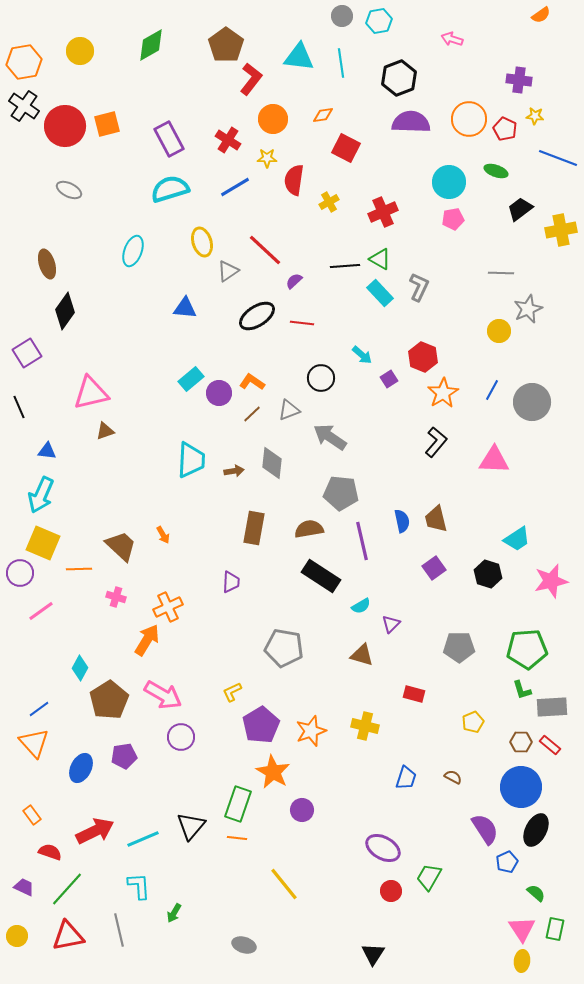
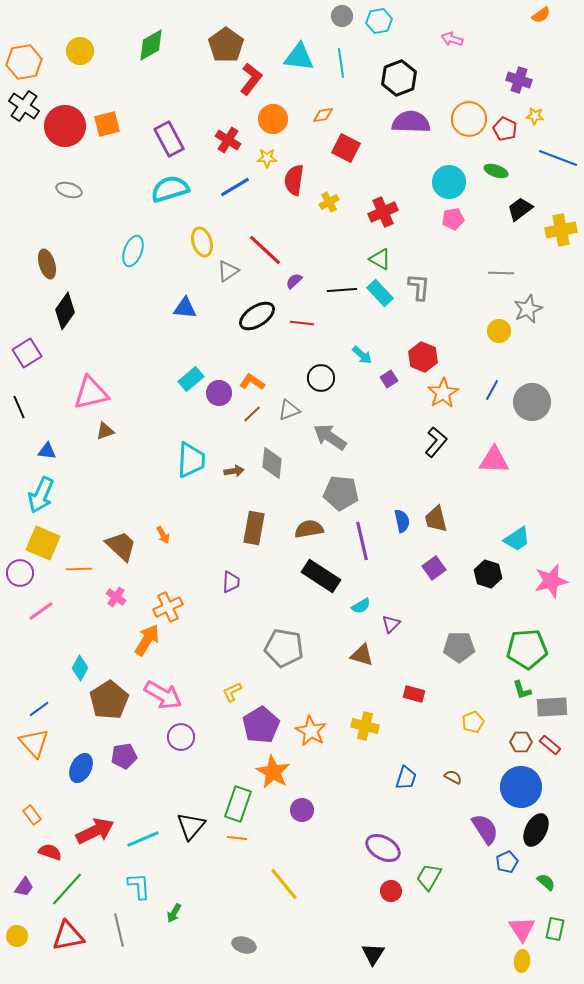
purple cross at (519, 80): rotated 10 degrees clockwise
gray ellipse at (69, 190): rotated 10 degrees counterclockwise
black line at (345, 266): moved 3 px left, 24 px down
gray L-shape at (419, 287): rotated 20 degrees counterclockwise
pink cross at (116, 597): rotated 18 degrees clockwise
orange star at (311, 731): rotated 24 degrees counterclockwise
purple trapezoid at (24, 887): rotated 100 degrees clockwise
green semicircle at (536, 893): moved 10 px right, 11 px up
